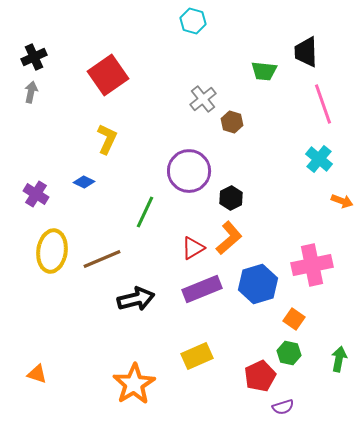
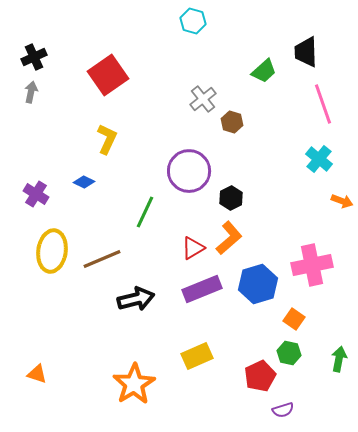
green trapezoid: rotated 48 degrees counterclockwise
purple semicircle: moved 3 px down
